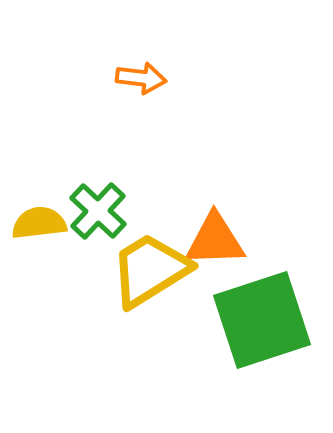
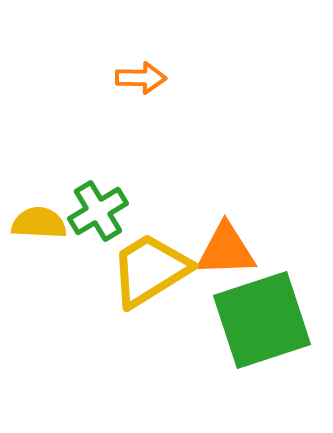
orange arrow: rotated 6 degrees counterclockwise
green cross: rotated 16 degrees clockwise
yellow semicircle: rotated 10 degrees clockwise
orange triangle: moved 11 px right, 10 px down
